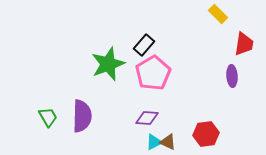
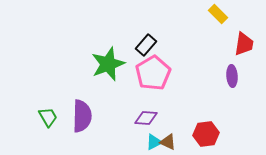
black rectangle: moved 2 px right
purple diamond: moved 1 px left
